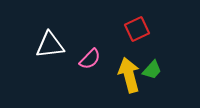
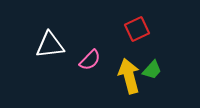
pink semicircle: moved 1 px down
yellow arrow: moved 1 px down
